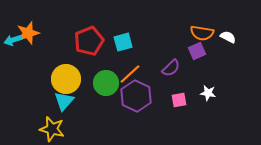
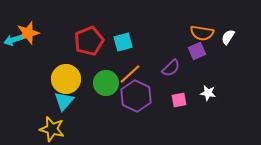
white semicircle: rotated 84 degrees counterclockwise
